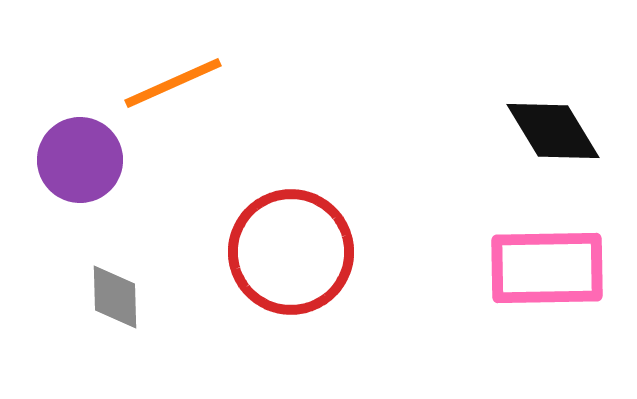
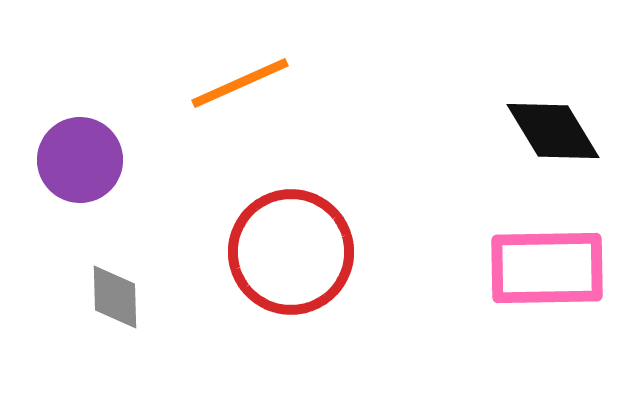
orange line: moved 67 px right
